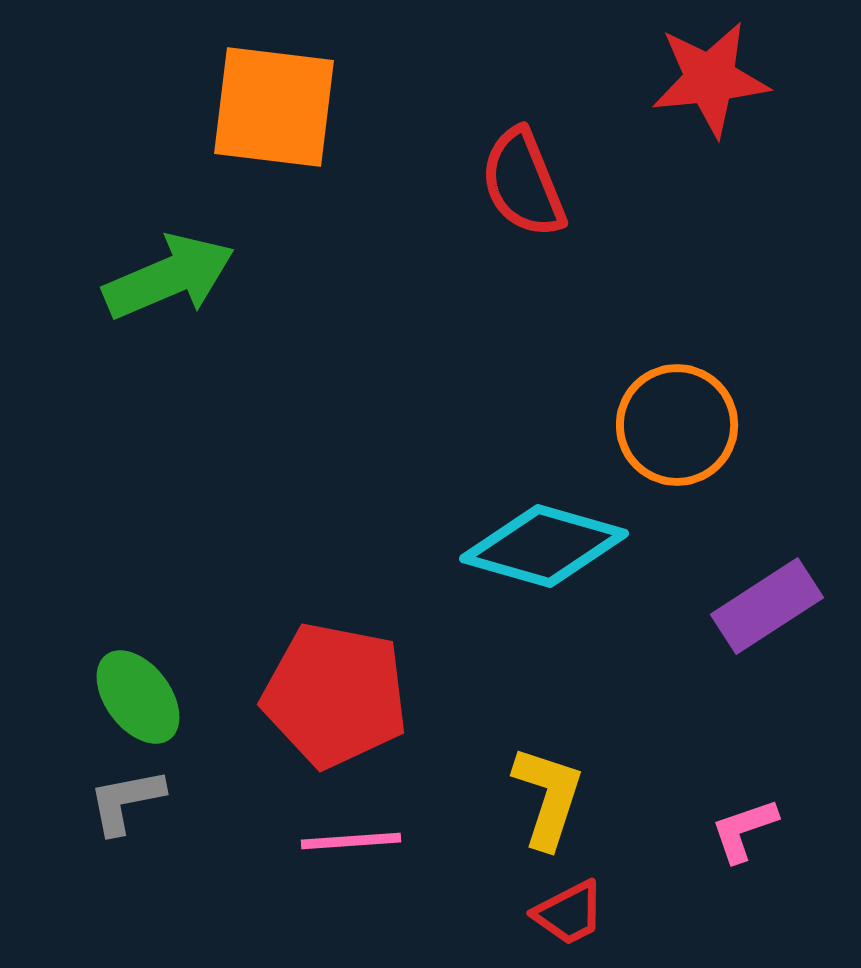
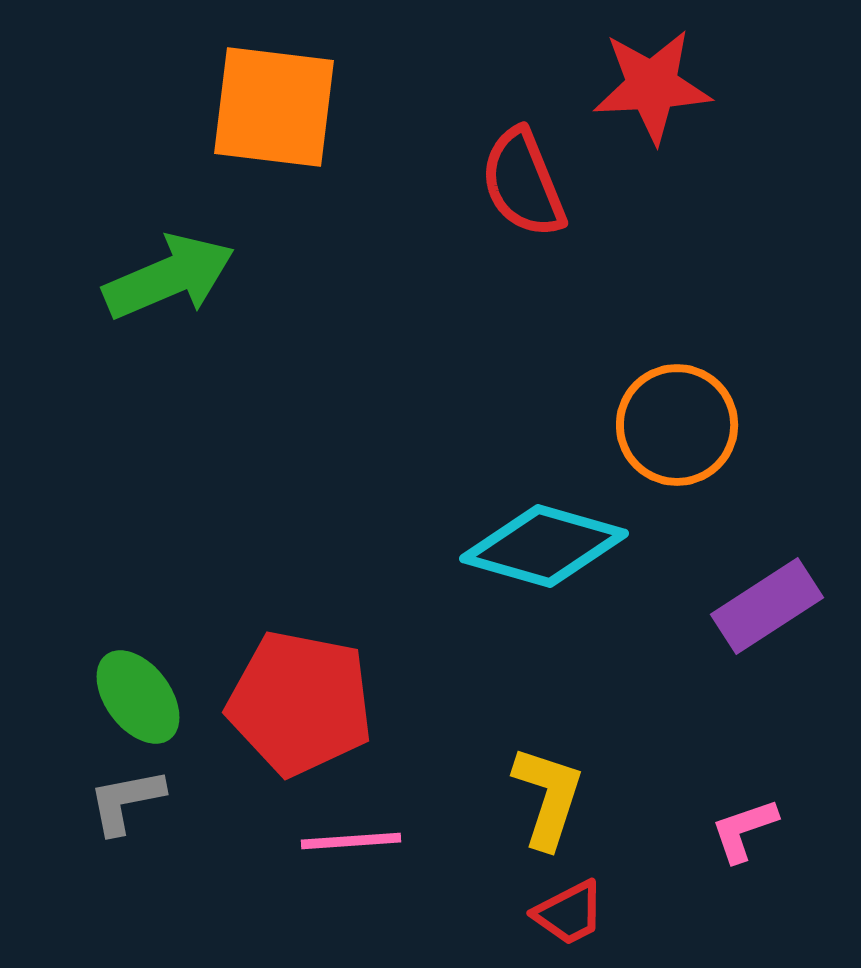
red star: moved 58 px left, 7 px down; rotated 3 degrees clockwise
red pentagon: moved 35 px left, 8 px down
